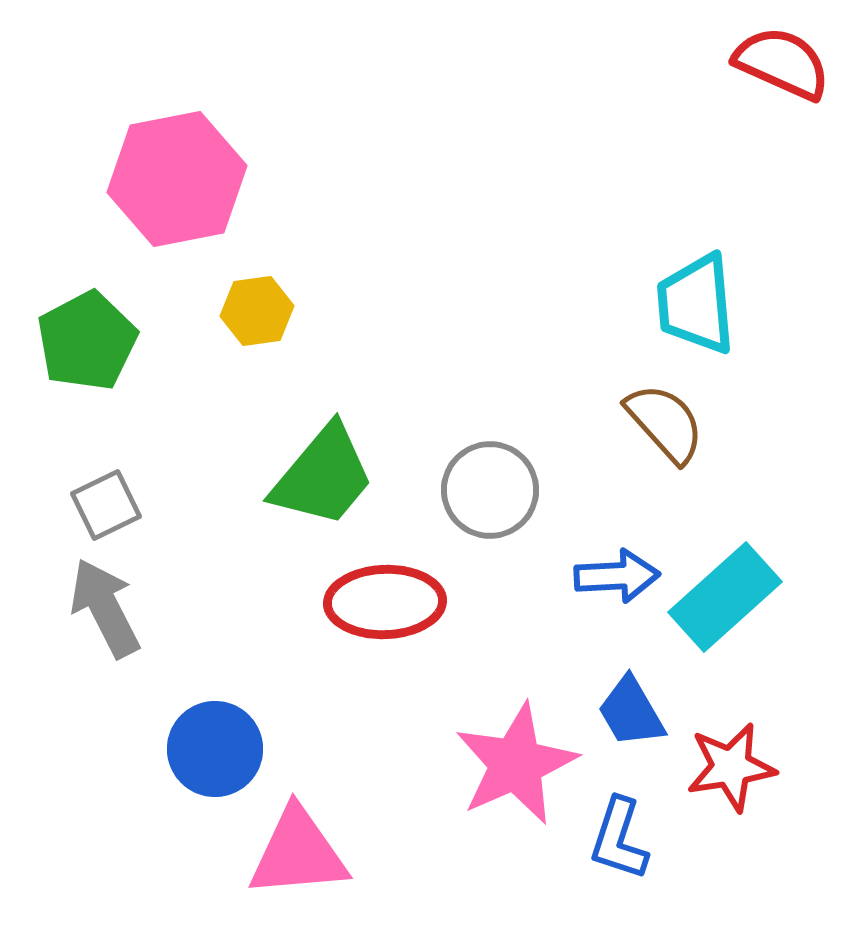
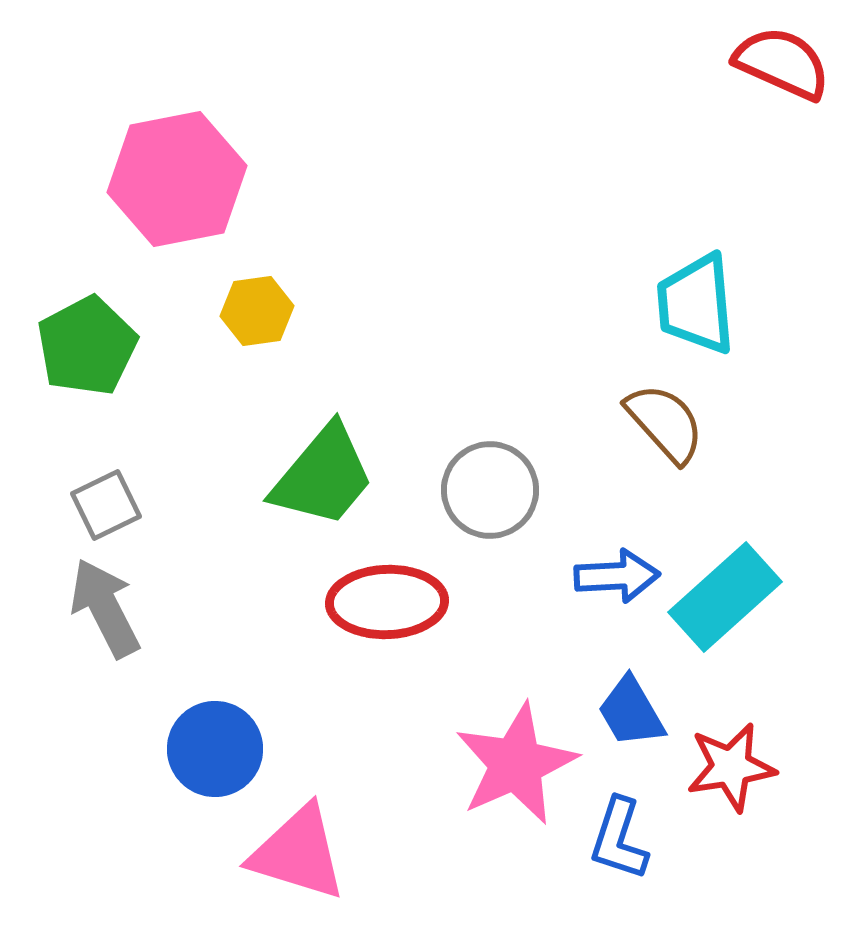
green pentagon: moved 5 px down
red ellipse: moved 2 px right
pink triangle: rotated 22 degrees clockwise
